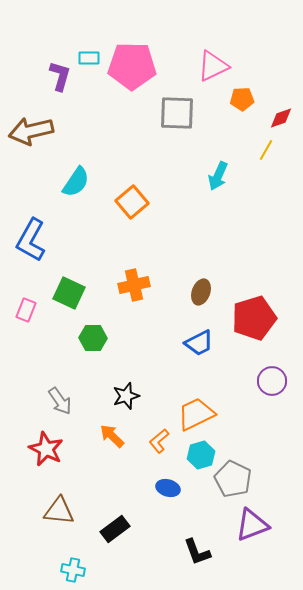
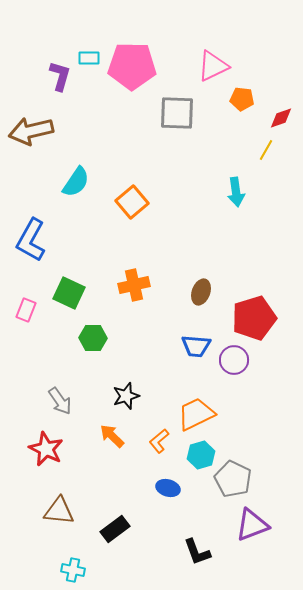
orange pentagon: rotated 10 degrees clockwise
cyan arrow: moved 18 px right, 16 px down; rotated 32 degrees counterclockwise
blue trapezoid: moved 3 px left, 3 px down; rotated 32 degrees clockwise
purple circle: moved 38 px left, 21 px up
